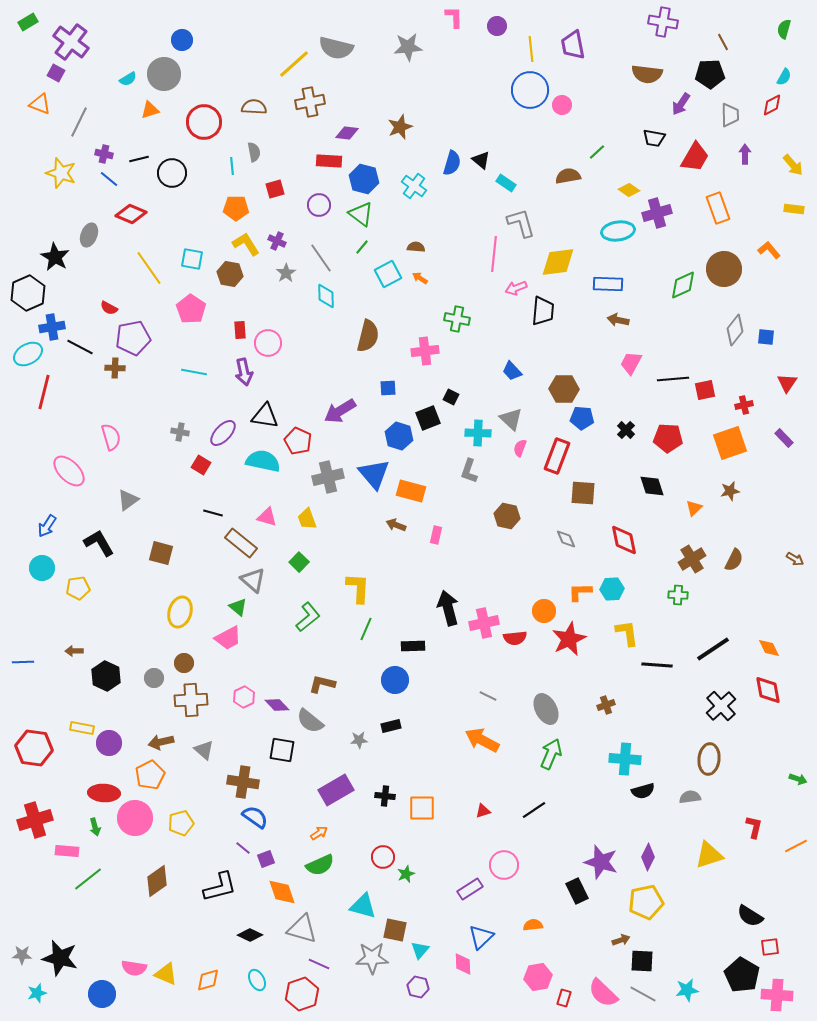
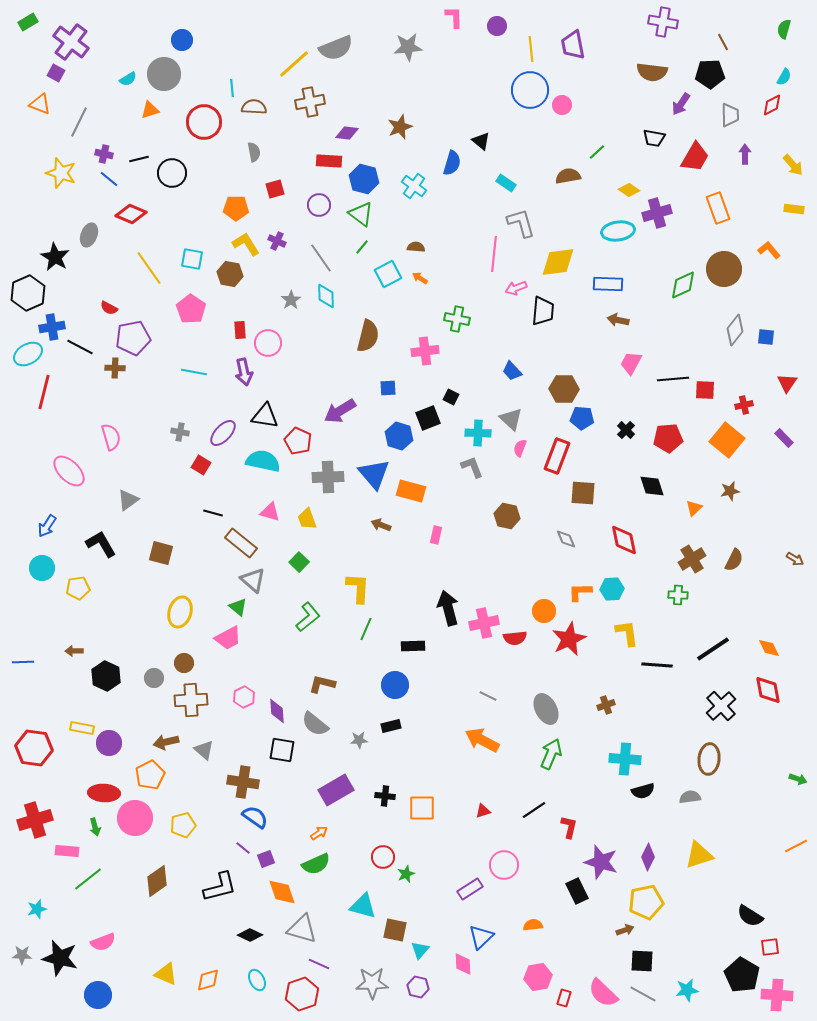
gray semicircle at (336, 48): rotated 36 degrees counterclockwise
brown semicircle at (647, 74): moved 5 px right, 2 px up
black triangle at (481, 160): moved 19 px up
cyan line at (232, 166): moved 78 px up
gray star at (286, 273): moved 5 px right, 27 px down
red square at (705, 390): rotated 15 degrees clockwise
red pentagon at (668, 438): rotated 8 degrees counterclockwise
orange square at (730, 443): moved 3 px left, 3 px up; rotated 32 degrees counterclockwise
gray L-shape at (469, 471): moved 3 px right, 4 px up; rotated 140 degrees clockwise
gray cross at (328, 477): rotated 12 degrees clockwise
pink triangle at (267, 517): moved 3 px right, 5 px up
brown arrow at (396, 525): moved 15 px left
black L-shape at (99, 543): moved 2 px right, 1 px down
blue circle at (395, 680): moved 5 px down
purple diamond at (277, 705): moved 6 px down; rotated 40 degrees clockwise
gray semicircle at (310, 721): moved 5 px right, 3 px down
brown arrow at (161, 742): moved 5 px right
yellow pentagon at (181, 823): moved 2 px right, 2 px down
red L-shape at (754, 827): moved 185 px left
yellow triangle at (709, 855): moved 10 px left
green semicircle at (320, 865): moved 4 px left, 1 px up
brown arrow at (621, 940): moved 4 px right, 10 px up
gray star at (372, 958): moved 25 px down
pink semicircle at (134, 968): moved 31 px left, 26 px up; rotated 30 degrees counterclockwise
cyan star at (37, 993): moved 84 px up
blue circle at (102, 994): moved 4 px left, 1 px down
